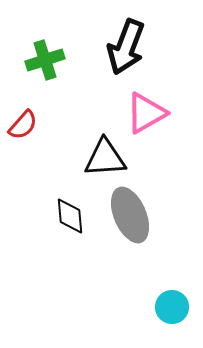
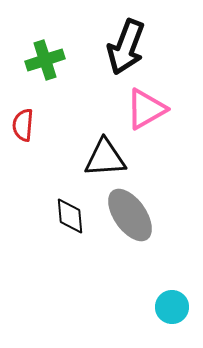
pink triangle: moved 4 px up
red semicircle: rotated 144 degrees clockwise
gray ellipse: rotated 12 degrees counterclockwise
